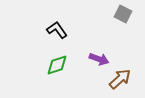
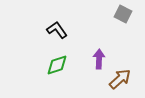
purple arrow: rotated 108 degrees counterclockwise
